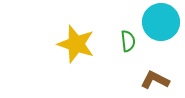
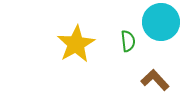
yellow star: rotated 24 degrees clockwise
brown L-shape: rotated 20 degrees clockwise
